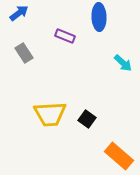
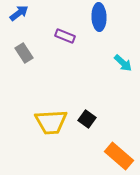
yellow trapezoid: moved 1 px right, 8 px down
